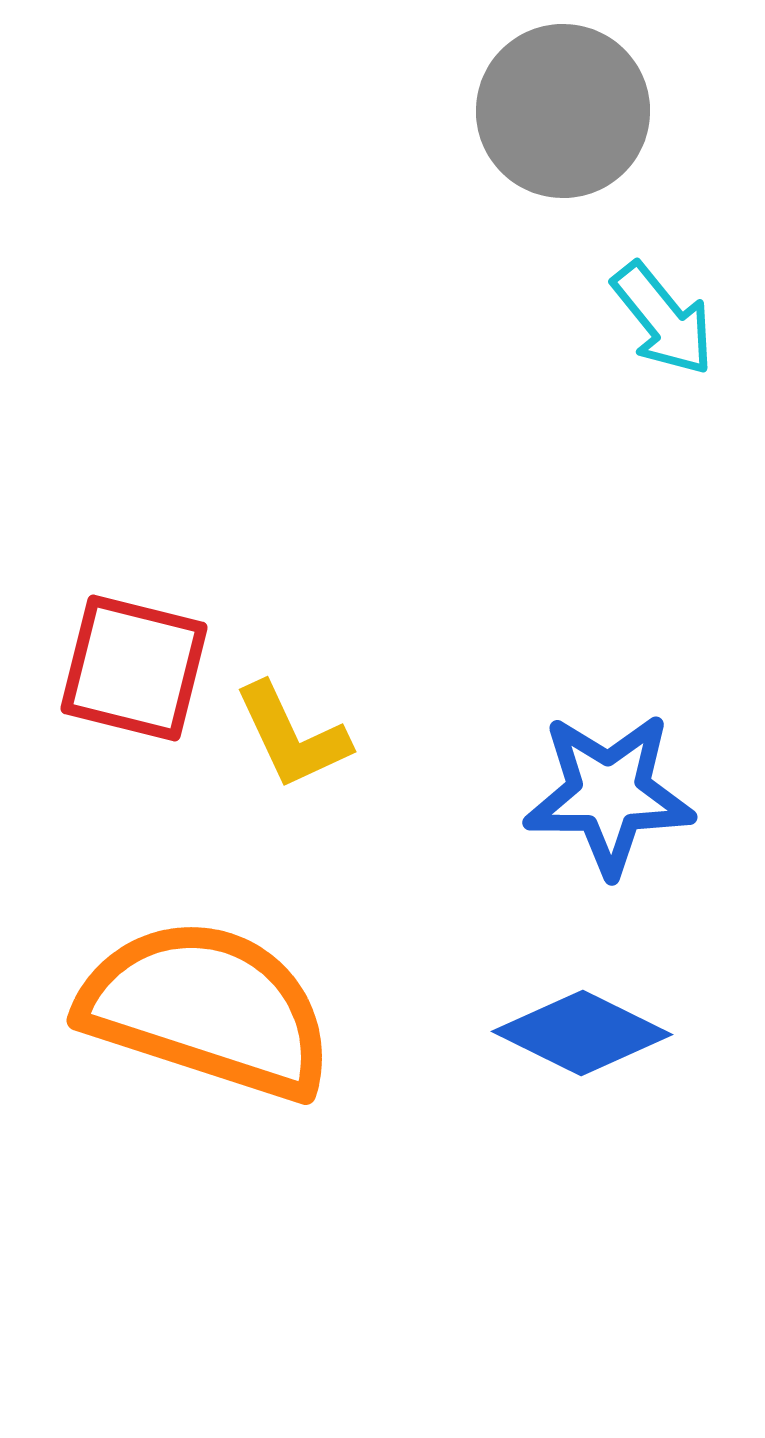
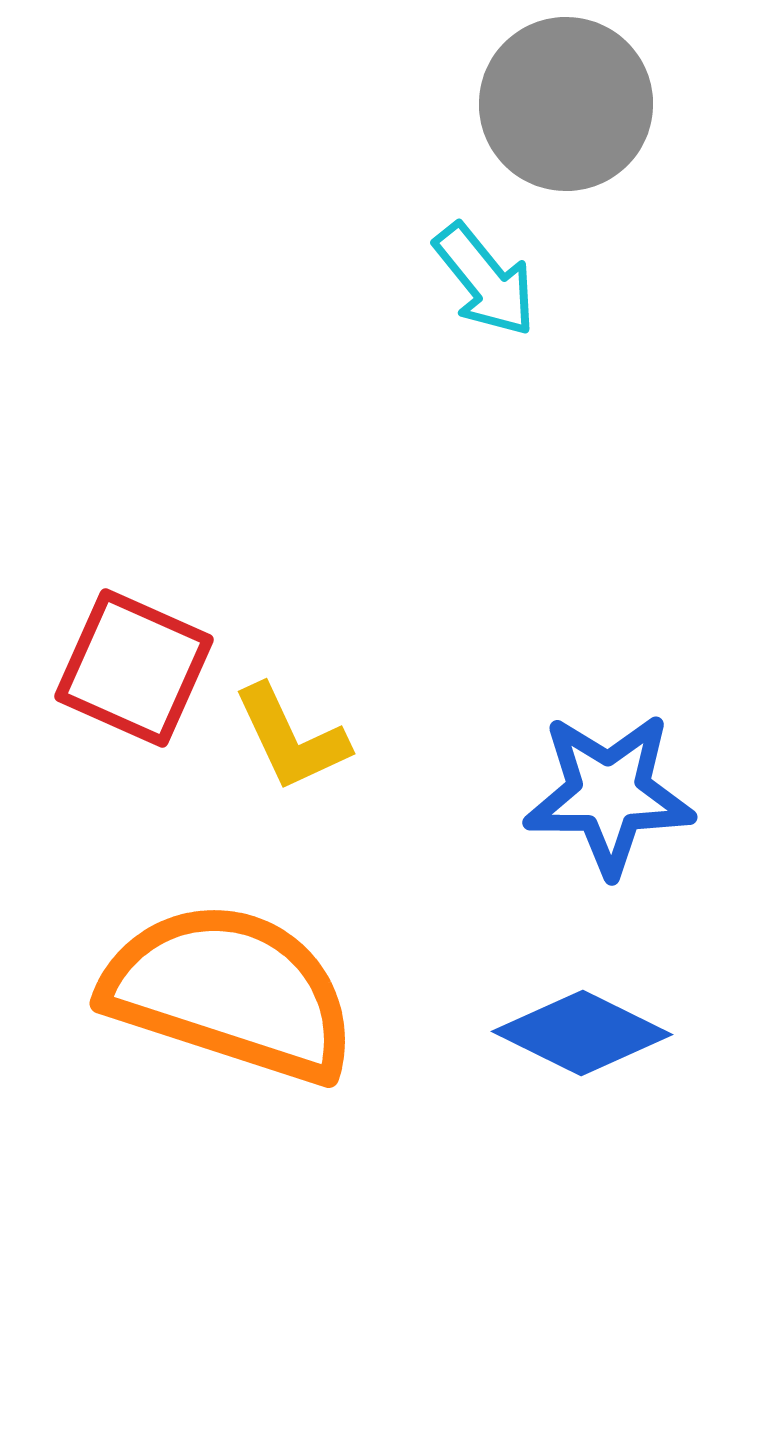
gray circle: moved 3 px right, 7 px up
cyan arrow: moved 178 px left, 39 px up
red square: rotated 10 degrees clockwise
yellow L-shape: moved 1 px left, 2 px down
orange semicircle: moved 23 px right, 17 px up
